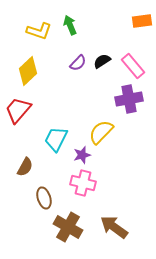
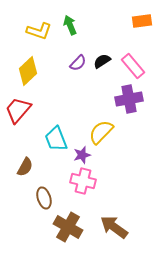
cyan trapezoid: rotated 48 degrees counterclockwise
pink cross: moved 2 px up
